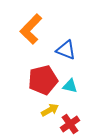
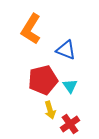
orange L-shape: rotated 12 degrees counterclockwise
cyan triangle: rotated 42 degrees clockwise
yellow arrow: rotated 102 degrees clockwise
